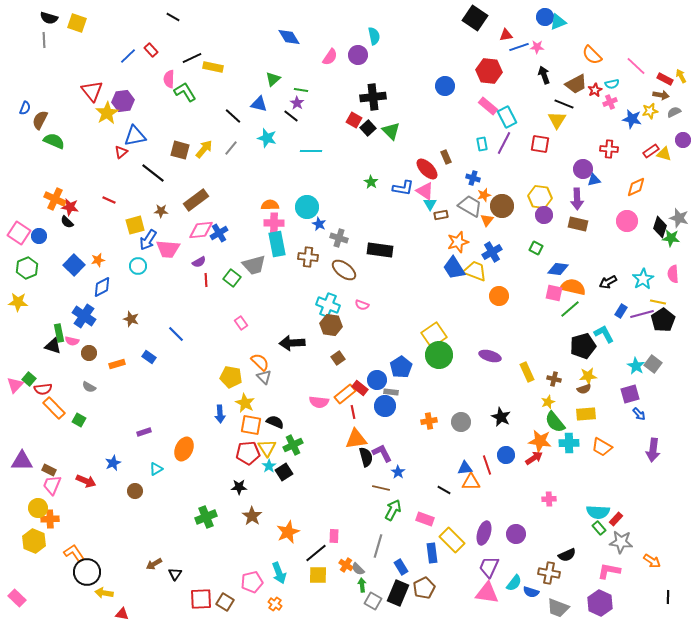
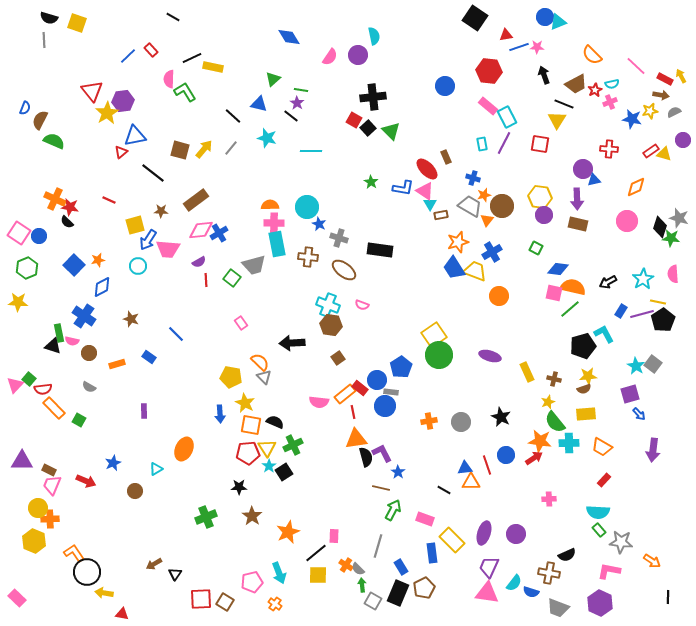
purple rectangle at (144, 432): moved 21 px up; rotated 72 degrees counterclockwise
red rectangle at (616, 519): moved 12 px left, 39 px up
green rectangle at (599, 528): moved 2 px down
